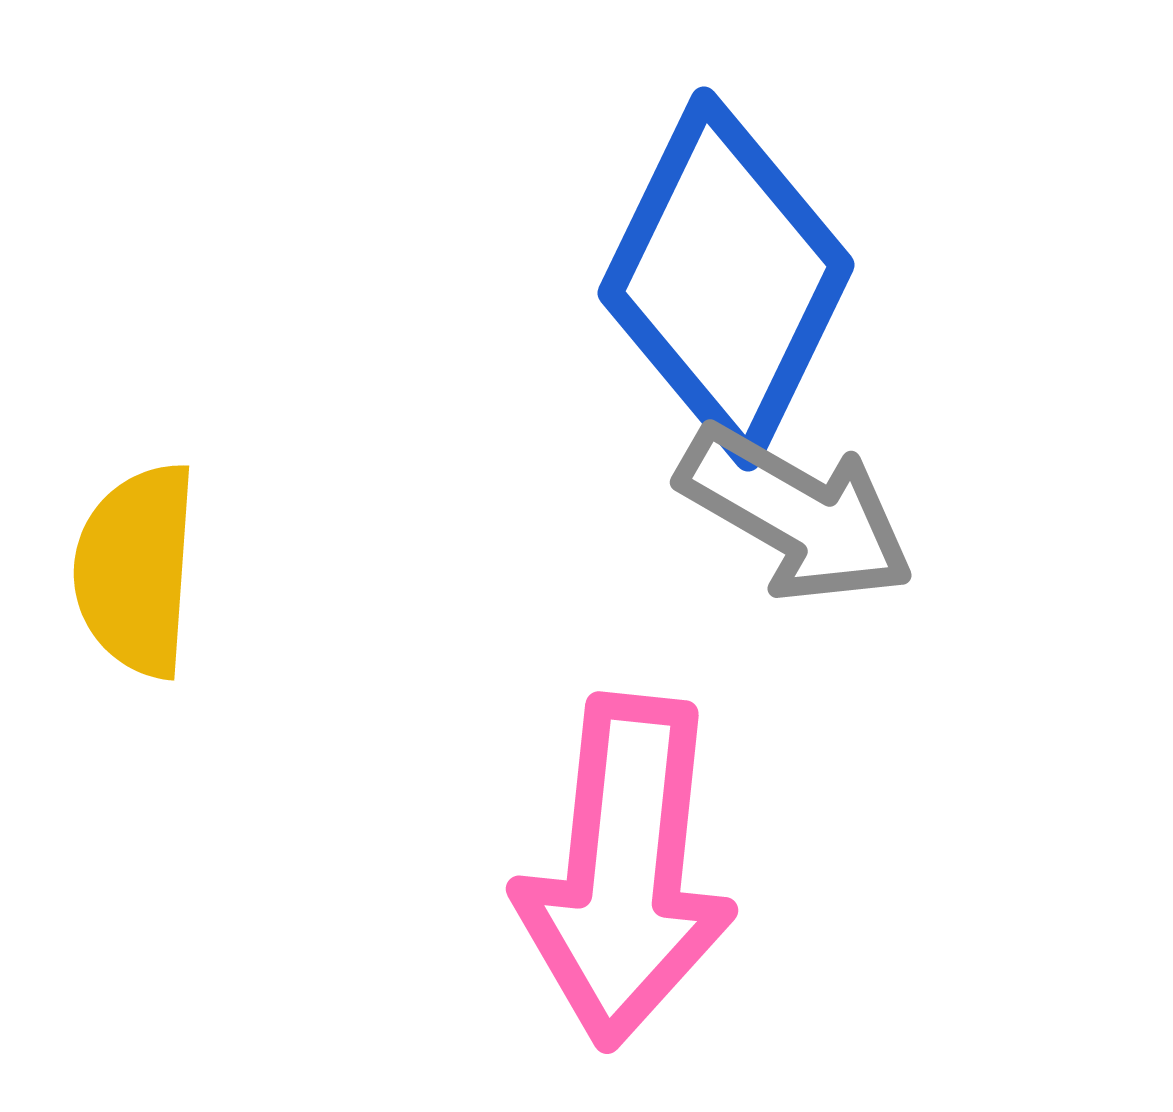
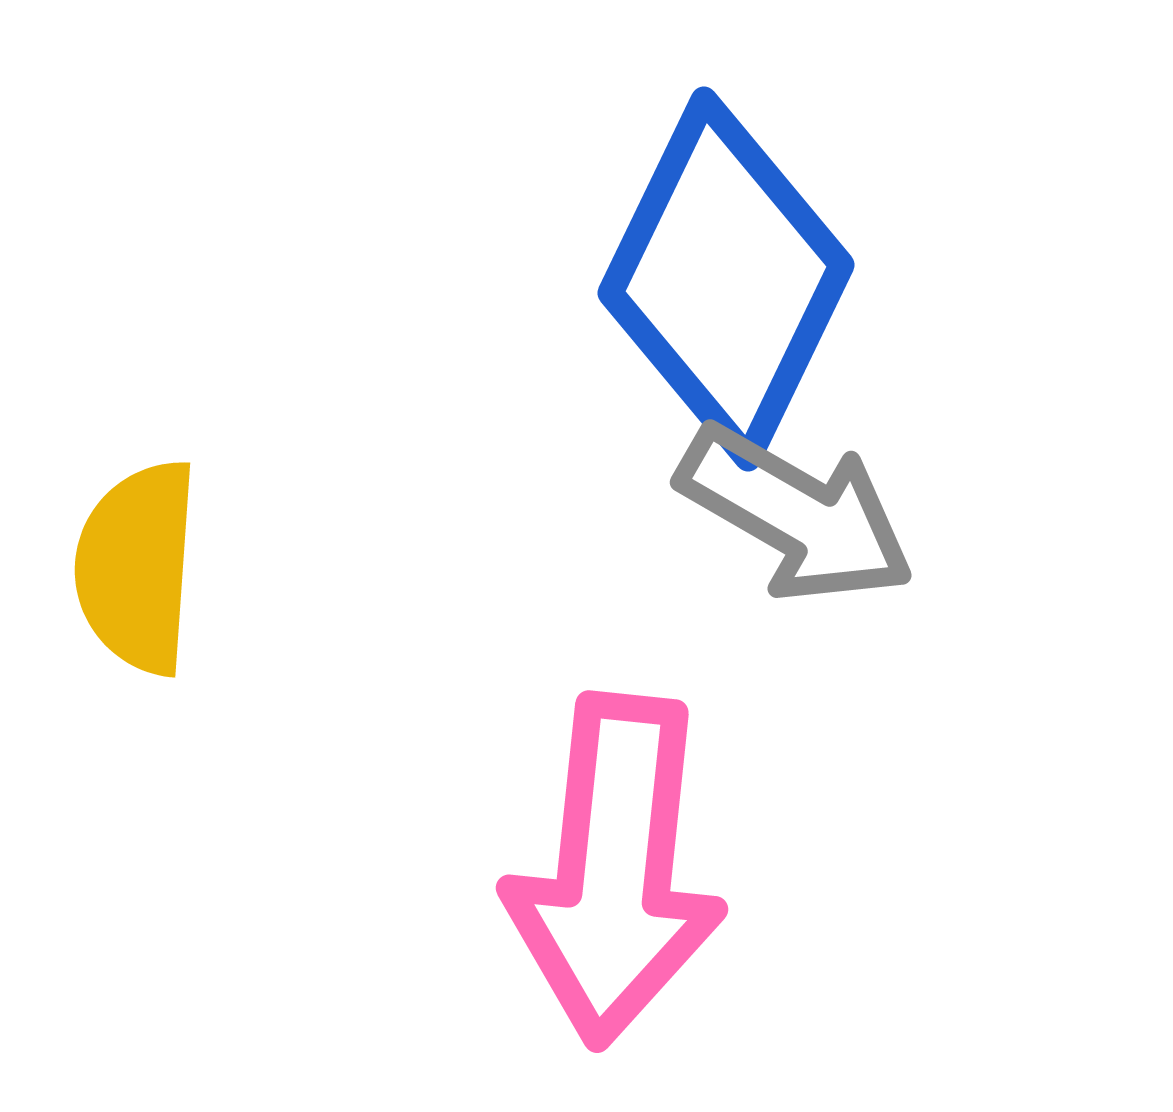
yellow semicircle: moved 1 px right, 3 px up
pink arrow: moved 10 px left, 1 px up
